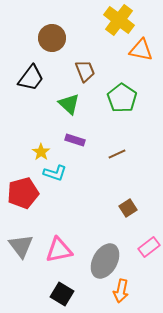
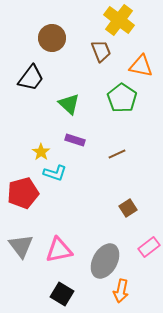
orange triangle: moved 16 px down
brown trapezoid: moved 16 px right, 20 px up
